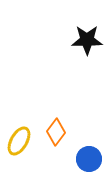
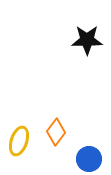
yellow ellipse: rotated 12 degrees counterclockwise
